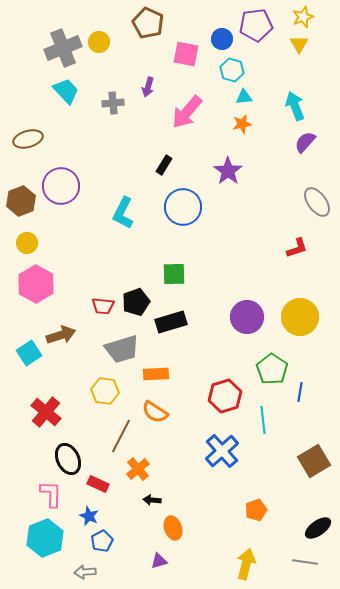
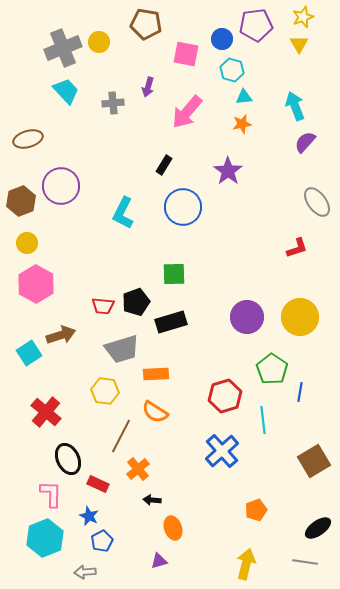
brown pentagon at (148, 23): moved 2 px left, 1 px down; rotated 16 degrees counterclockwise
